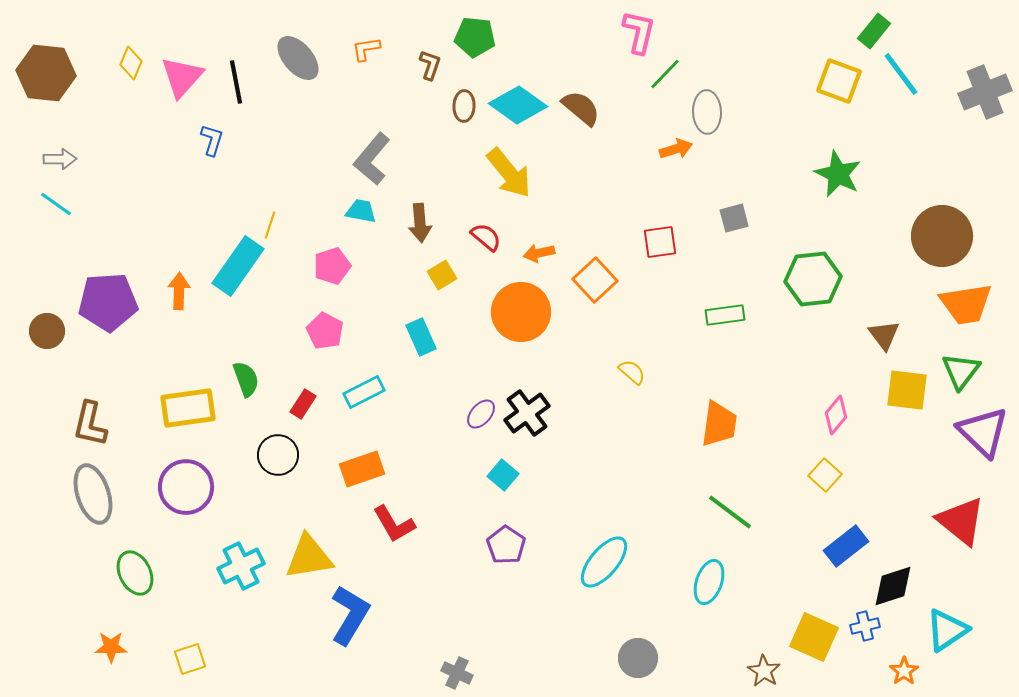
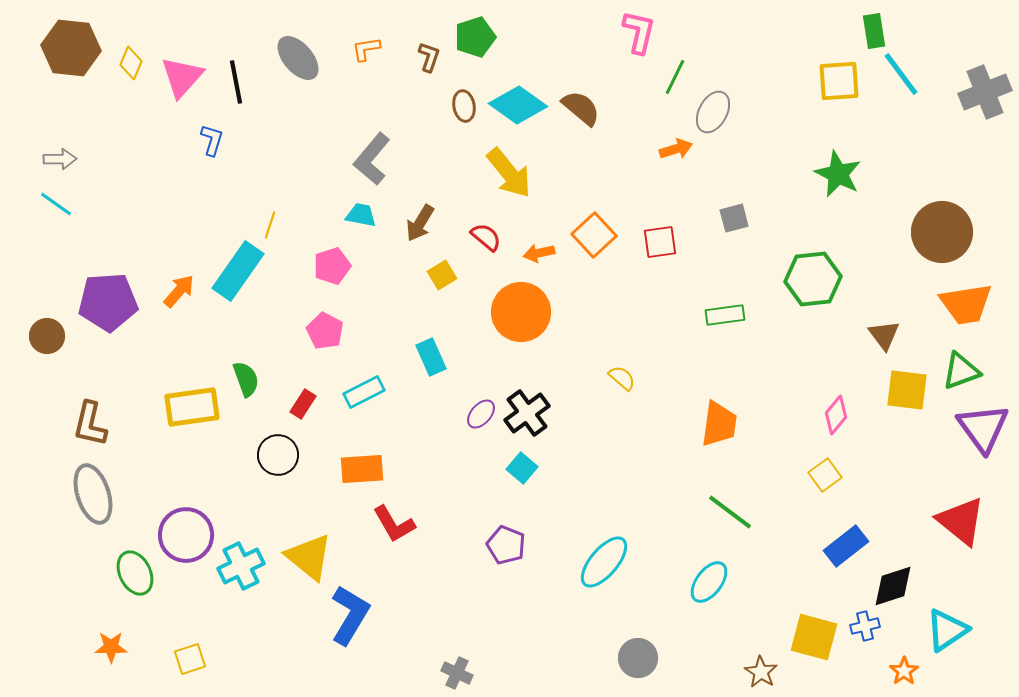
green rectangle at (874, 31): rotated 48 degrees counterclockwise
green pentagon at (475, 37): rotated 24 degrees counterclockwise
brown L-shape at (430, 65): moved 1 px left, 8 px up
brown hexagon at (46, 73): moved 25 px right, 25 px up
green line at (665, 74): moved 10 px right, 3 px down; rotated 18 degrees counterclockwise
yellow square at (839, 81): rotated 24 degrees counterclockwise
brown ellipse at (464, 106): rotated 12 degrees counterclockwise
gray ellipse at (707, 112): moved 6 px right; rotated 30 degrees clockwise
cyan trapezoid at (361, 211): moved 4 px down
brown arrow at (420, 223): rotated 36 degrees clockwise
brown circle at (942, 236): moved 4 px up
cyan rectangle at (238, 266): moved 5 px down
orange square at (595, 280): moved 1 px left, 45 px up
orange arrow at (179, 291): rotated 39 degrees clockwise
brown circle at (47, 331): moved 5 px down
cyan rectangle at (421, 337): moved 10 px right, 20 px down
green triangle at (961, 371): rotated 33 degrees clockwise
yellow semicircle at (632, 372): moved 10 px left, 6 px down
yellow rectangle at (188, 408): moved 4 px right, 1 px up
purple triangle at (983, 432): moved 4 px up; rotated 10 degrees clockwise
orange rectangle at (362, 469): rotated 15 degrees clockwise
cyan square at (503, 475): moved 19 px right, 7 px up
yellow square at (825, 475): rotated 12 degrees clockwise
purple circle at (186, 487): moved 48 px down
purple pentagon at (506, 545): rotated 12 degrees counterclockwise
yellow triangle at (309, 557): rotated 48 degrees clockwise
cyan ellipse at (709, 582): rotated 18 degrees clockwise
yellow square at (814, 637): rotated 9 degrees counterclockwise
brown star at (764, 671): moved 3 px left, 1 px down
